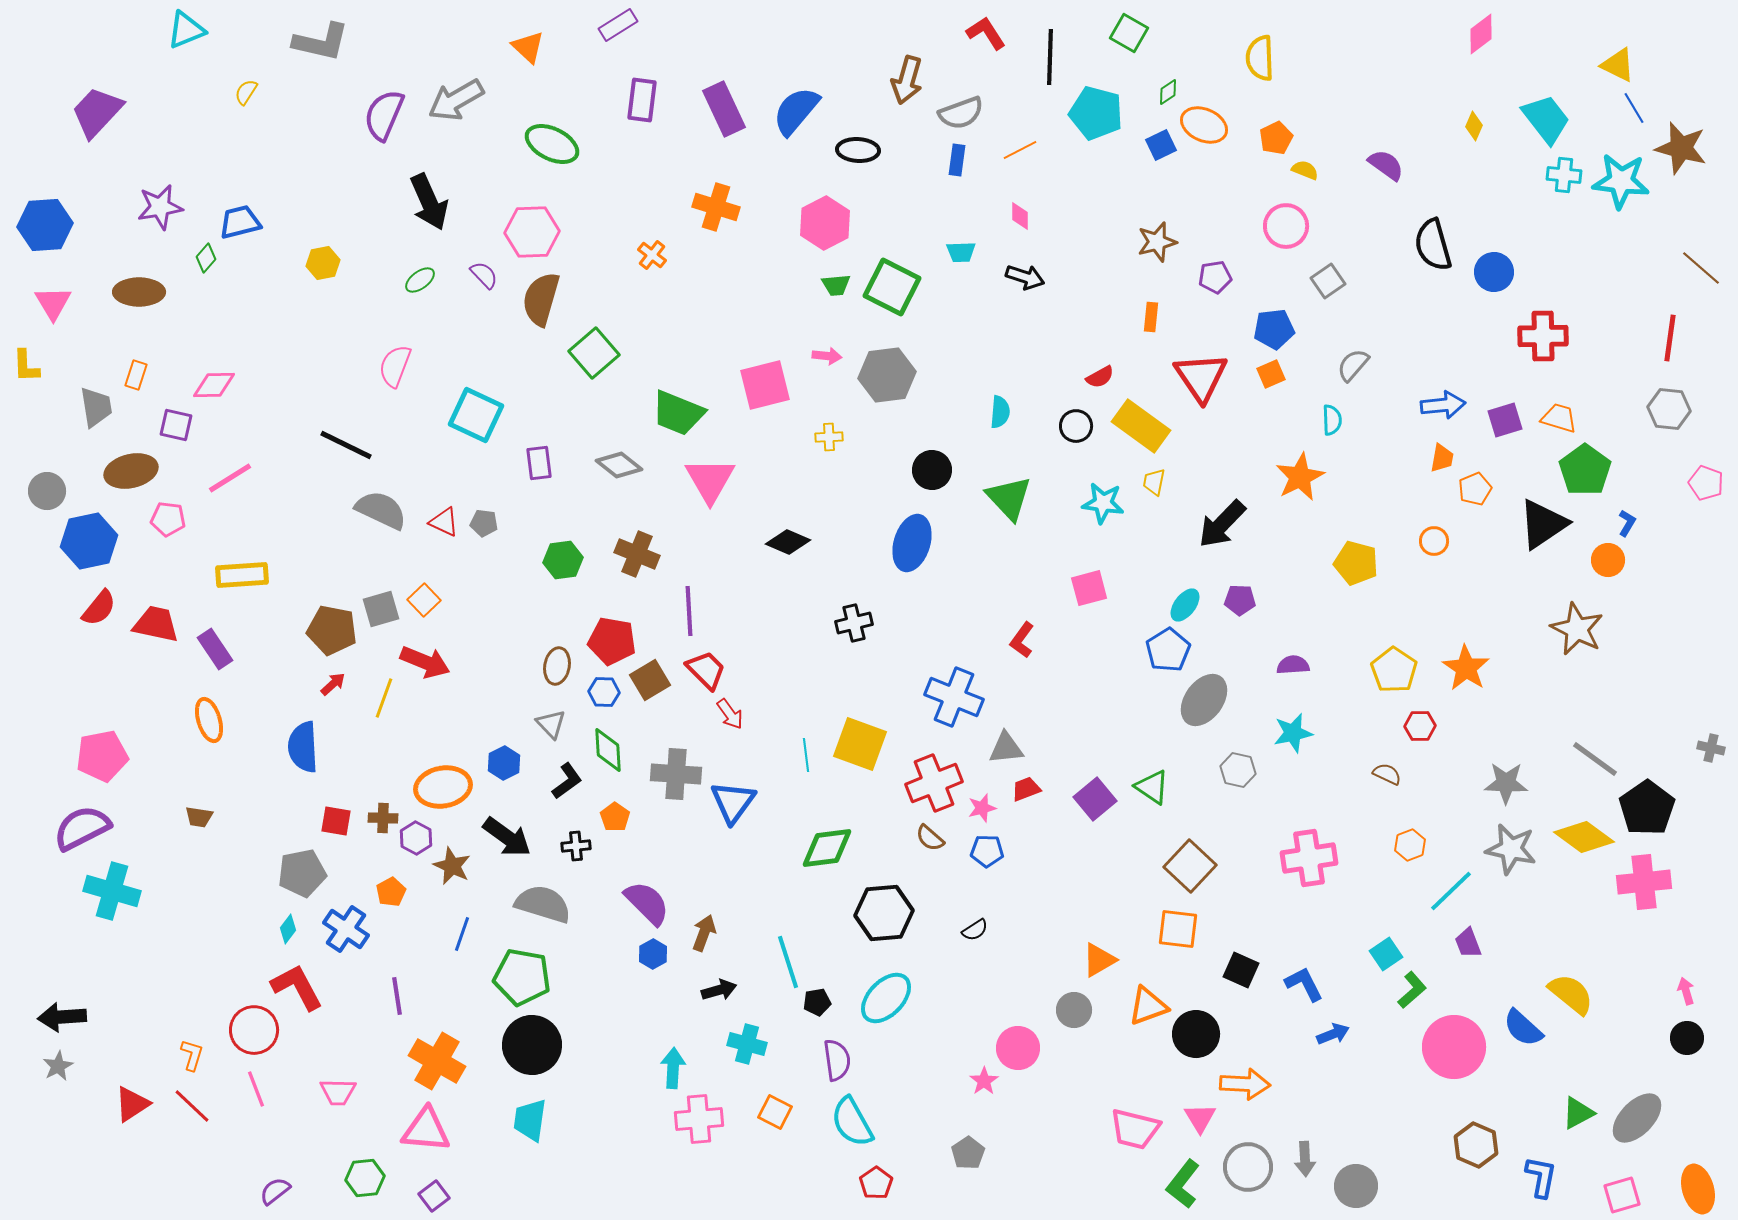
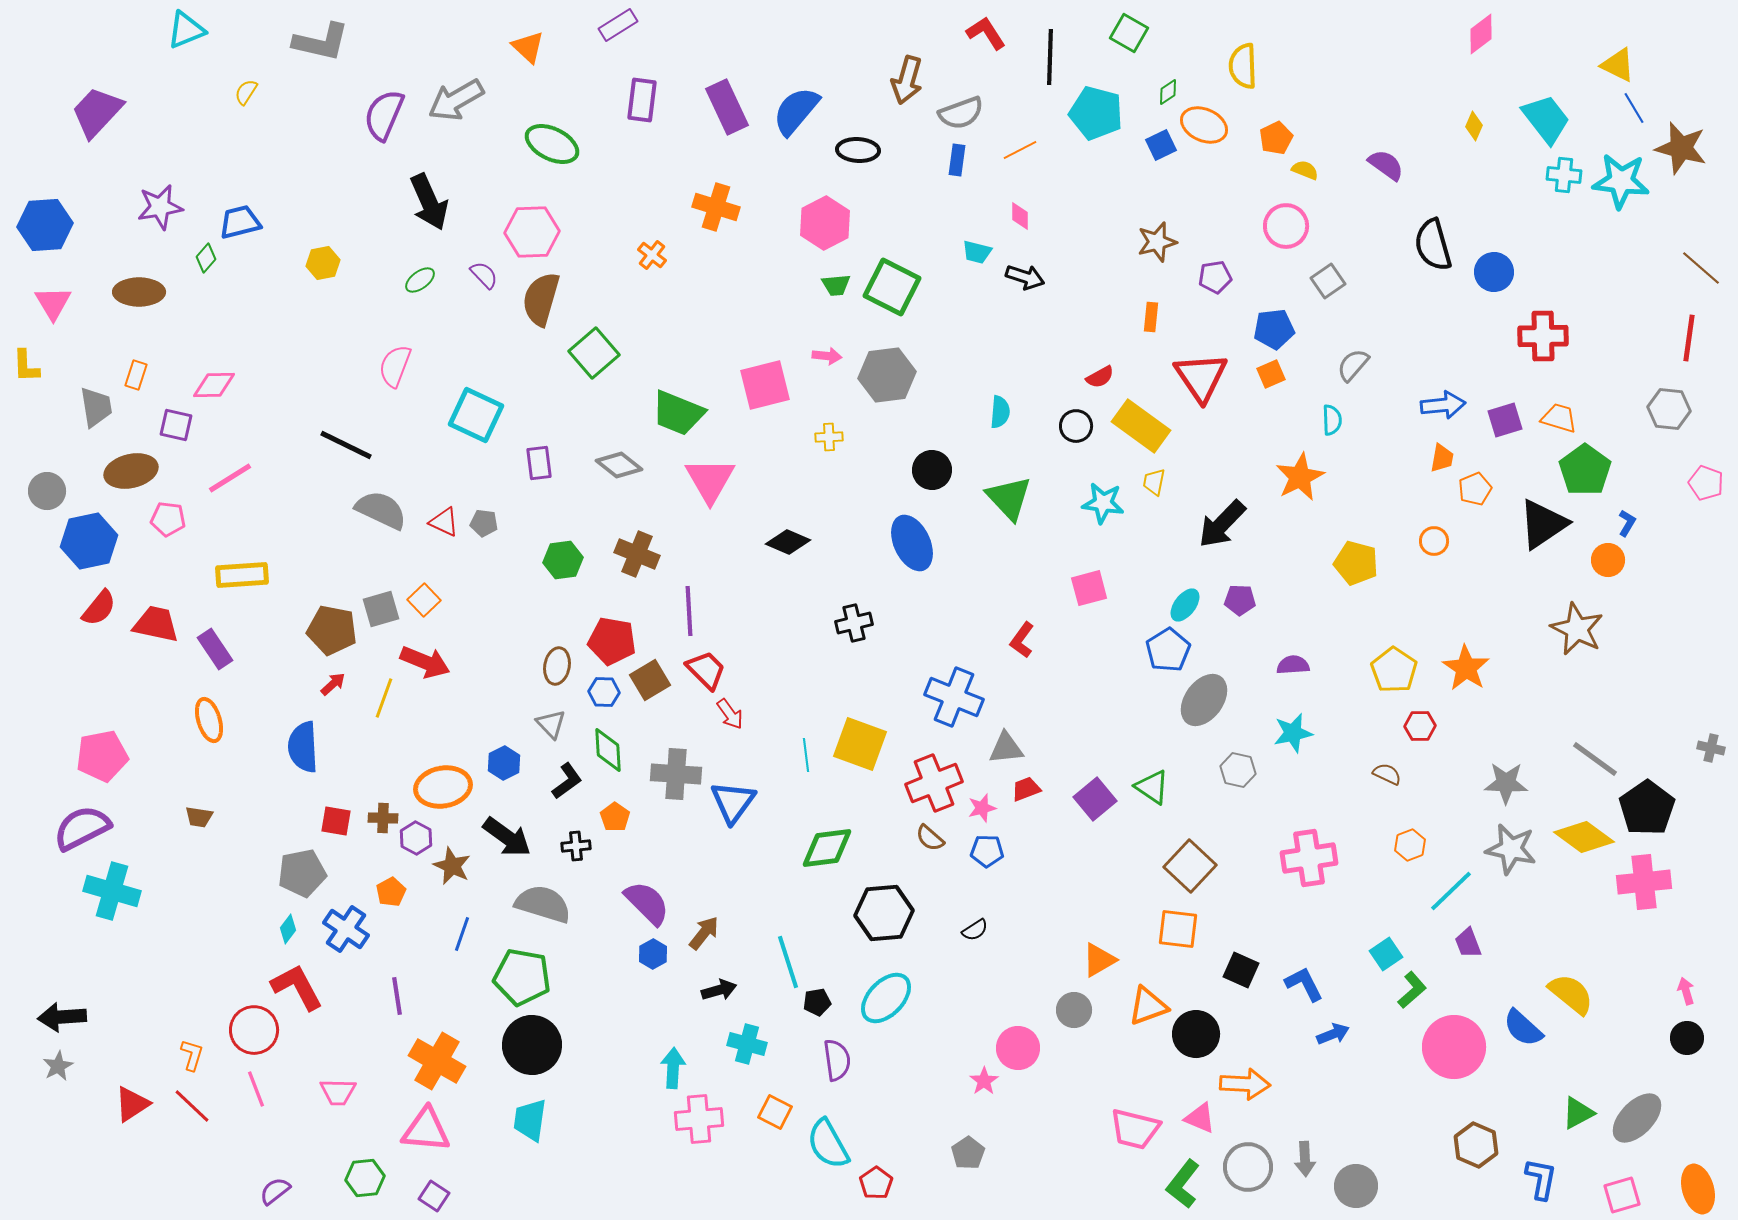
yellow semicircle at (1260, 58): moved 17 px left, 8 px down
purple rectangle at (724, 109): moved 3 px right, 2 px up
cyan trapezoid at (961, 252): moved 16 px right; rotated 16 degrees clockwise
red line at (1670, 338): moved 19 px right
blue ellipse at (912, 543): rotated 42 degrees counterclockwise
brown arrow at (704, 933): rotated 18 degrees clockwise
pink triangle at (1200, 1118): rotated 36 degrees counterclockwise
cyan semicircle at (852, 1122): moved 24 px left, 22 px down
blue L-shape at (1541, 1177): moved 2 px down
purple square at (434, 1196): rotated 20 degrees counterclockwise
